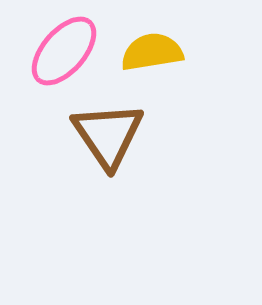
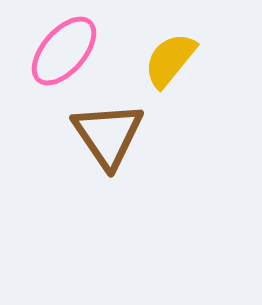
yellow semicircle: moved 18 px right, 8 px down; rotated 42 degrees counterclockwise
